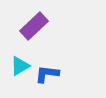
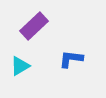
blue L-shape: moved 24 px right, 15 px up
